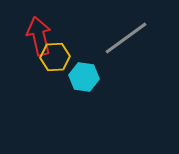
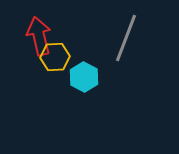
gray line: rotated 33 degrees counterclockwise
cyan hexagon: rotated 20 degrees clockwise
